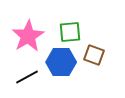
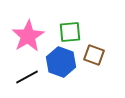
blue hexagon: rotated 20 degrees clockwise
